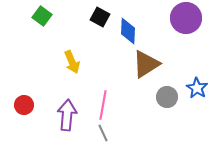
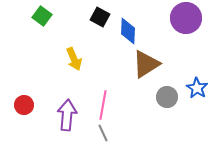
yellow arrow: moved 2 px right, 3 px up
